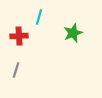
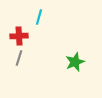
green star: moved 2 px right, 29 px down
gray line: moved 3 px right, 12 px up
